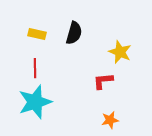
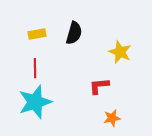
yellow rectangle: rotated 24 degrees counterclockwise
red L-shape: moved 4 px left, 5 px down
orange star: moved 2 px right, 2 px up
